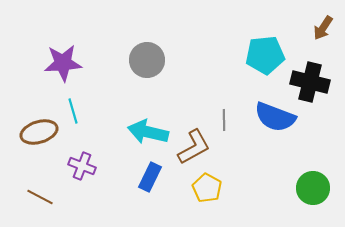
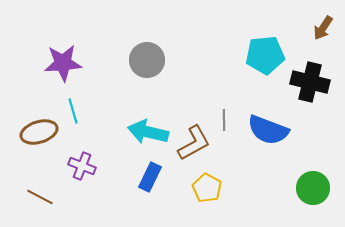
blue semicircle: moved 7 px left, 13 px down
brown L-shape: moved 4 px up
